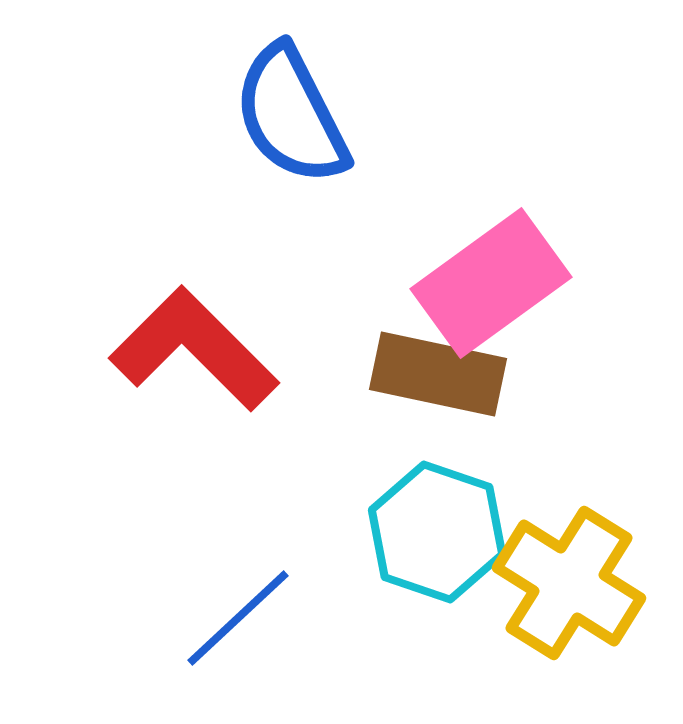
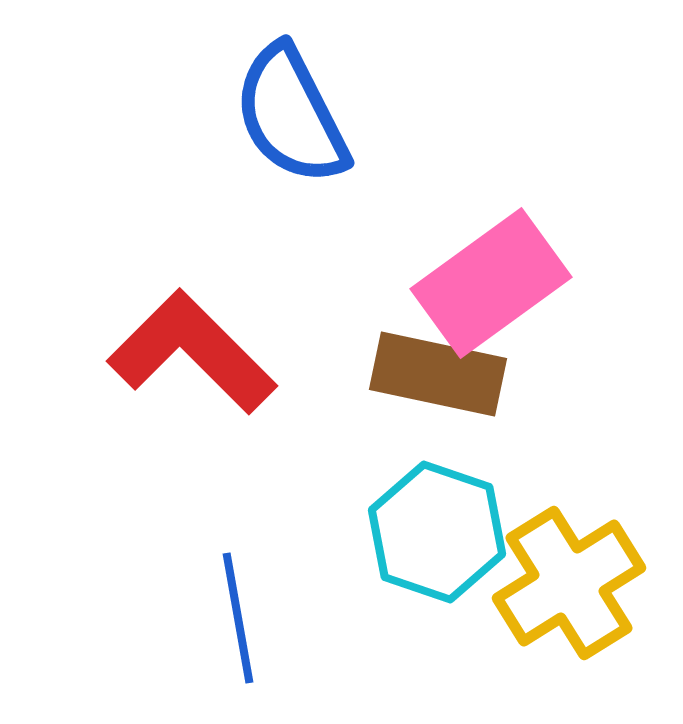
red L-shape: moved 2 px left, 3 px down
yellow cross: rotated 26 degrees clockwise
blue line: rotated 57 degrees counterclockwise
